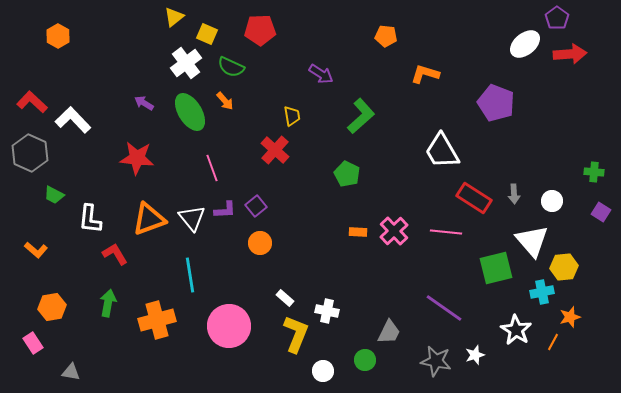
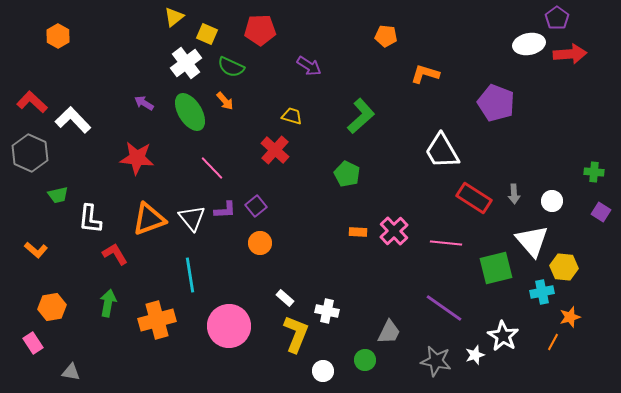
white ellipse at (525, 44): moved 4 px right; rotated 28 degrees clockwise
purple arrow at (321, 74): moved 12 px left, 8 px up
yellow trapezoid at (292, 116): rotated 65 degrees counterclockwise
pink line at (212, 168): rotated 24 degrees counterclockwise
green trapezoid at (54, 195): moved 4 px right; rotated 40 degrees counterclockwise
pink line at (446, 232): moved 11 px down
yellow hexagon at (564, 267): rotated 12 degrees clockwise
white star at (516, 330): moved 13 px left, 6 px down
